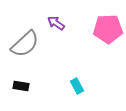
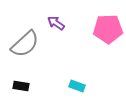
cyan rectangle: rotated 42 degrees counterclockwise
